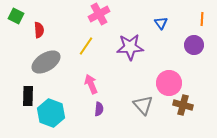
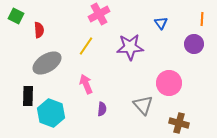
purple circle: moved 1 px up
gray ellipse: moved 1 px right, 1 px down
pink arrow: moved 5 px left
brown cross: moved 4 px left, 18 px down
purple semicircle: moved 3 px right
